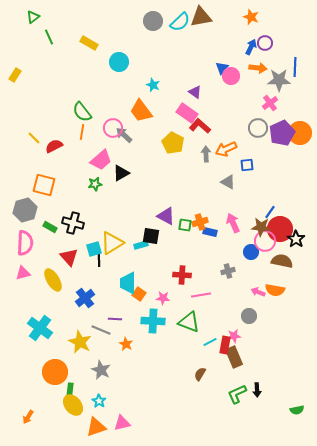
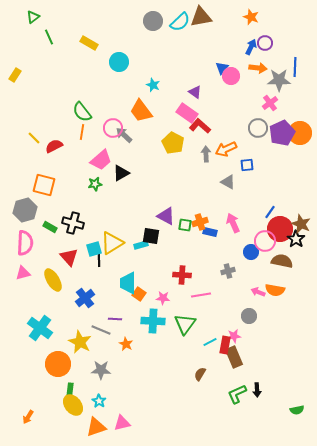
brown star at (261, 227): moved 40 px right, 3 px up; rotated 18 degrees clockwise
green triangle at (189, 322): moved 4 px left, 2 px down; rotated 45 degrees clockwise
gray star at (101, 370): rotated 24 degrees counterclockwise
orange circle at (55, 372): moved 3 px right, 8 px up
